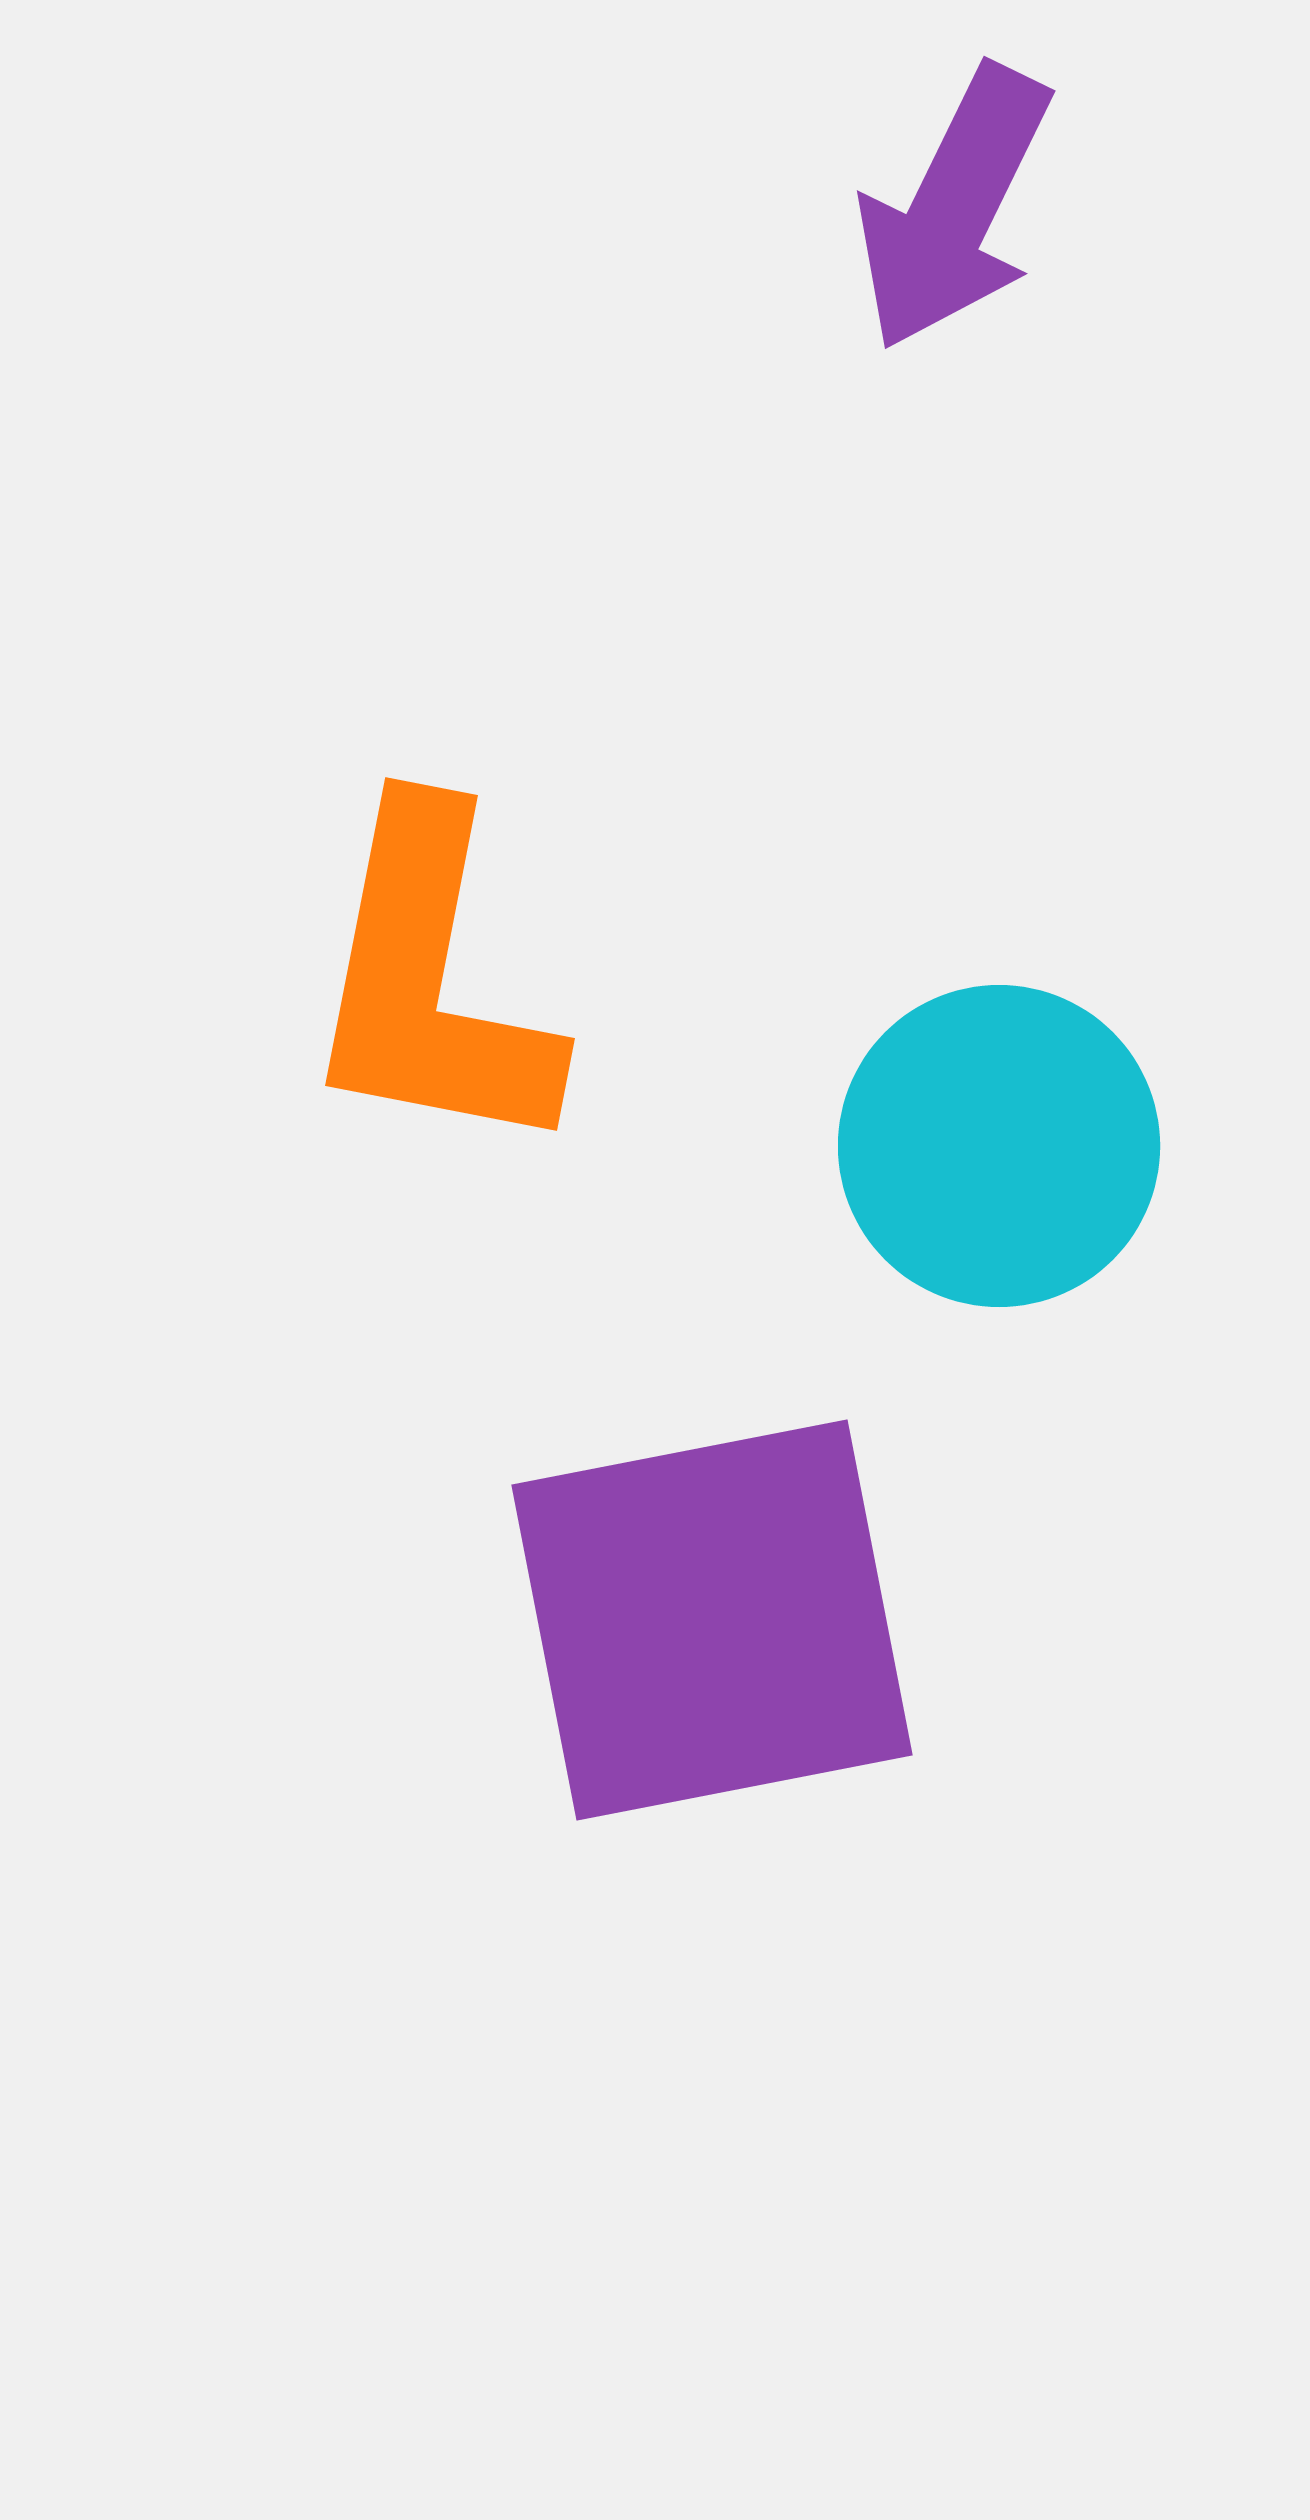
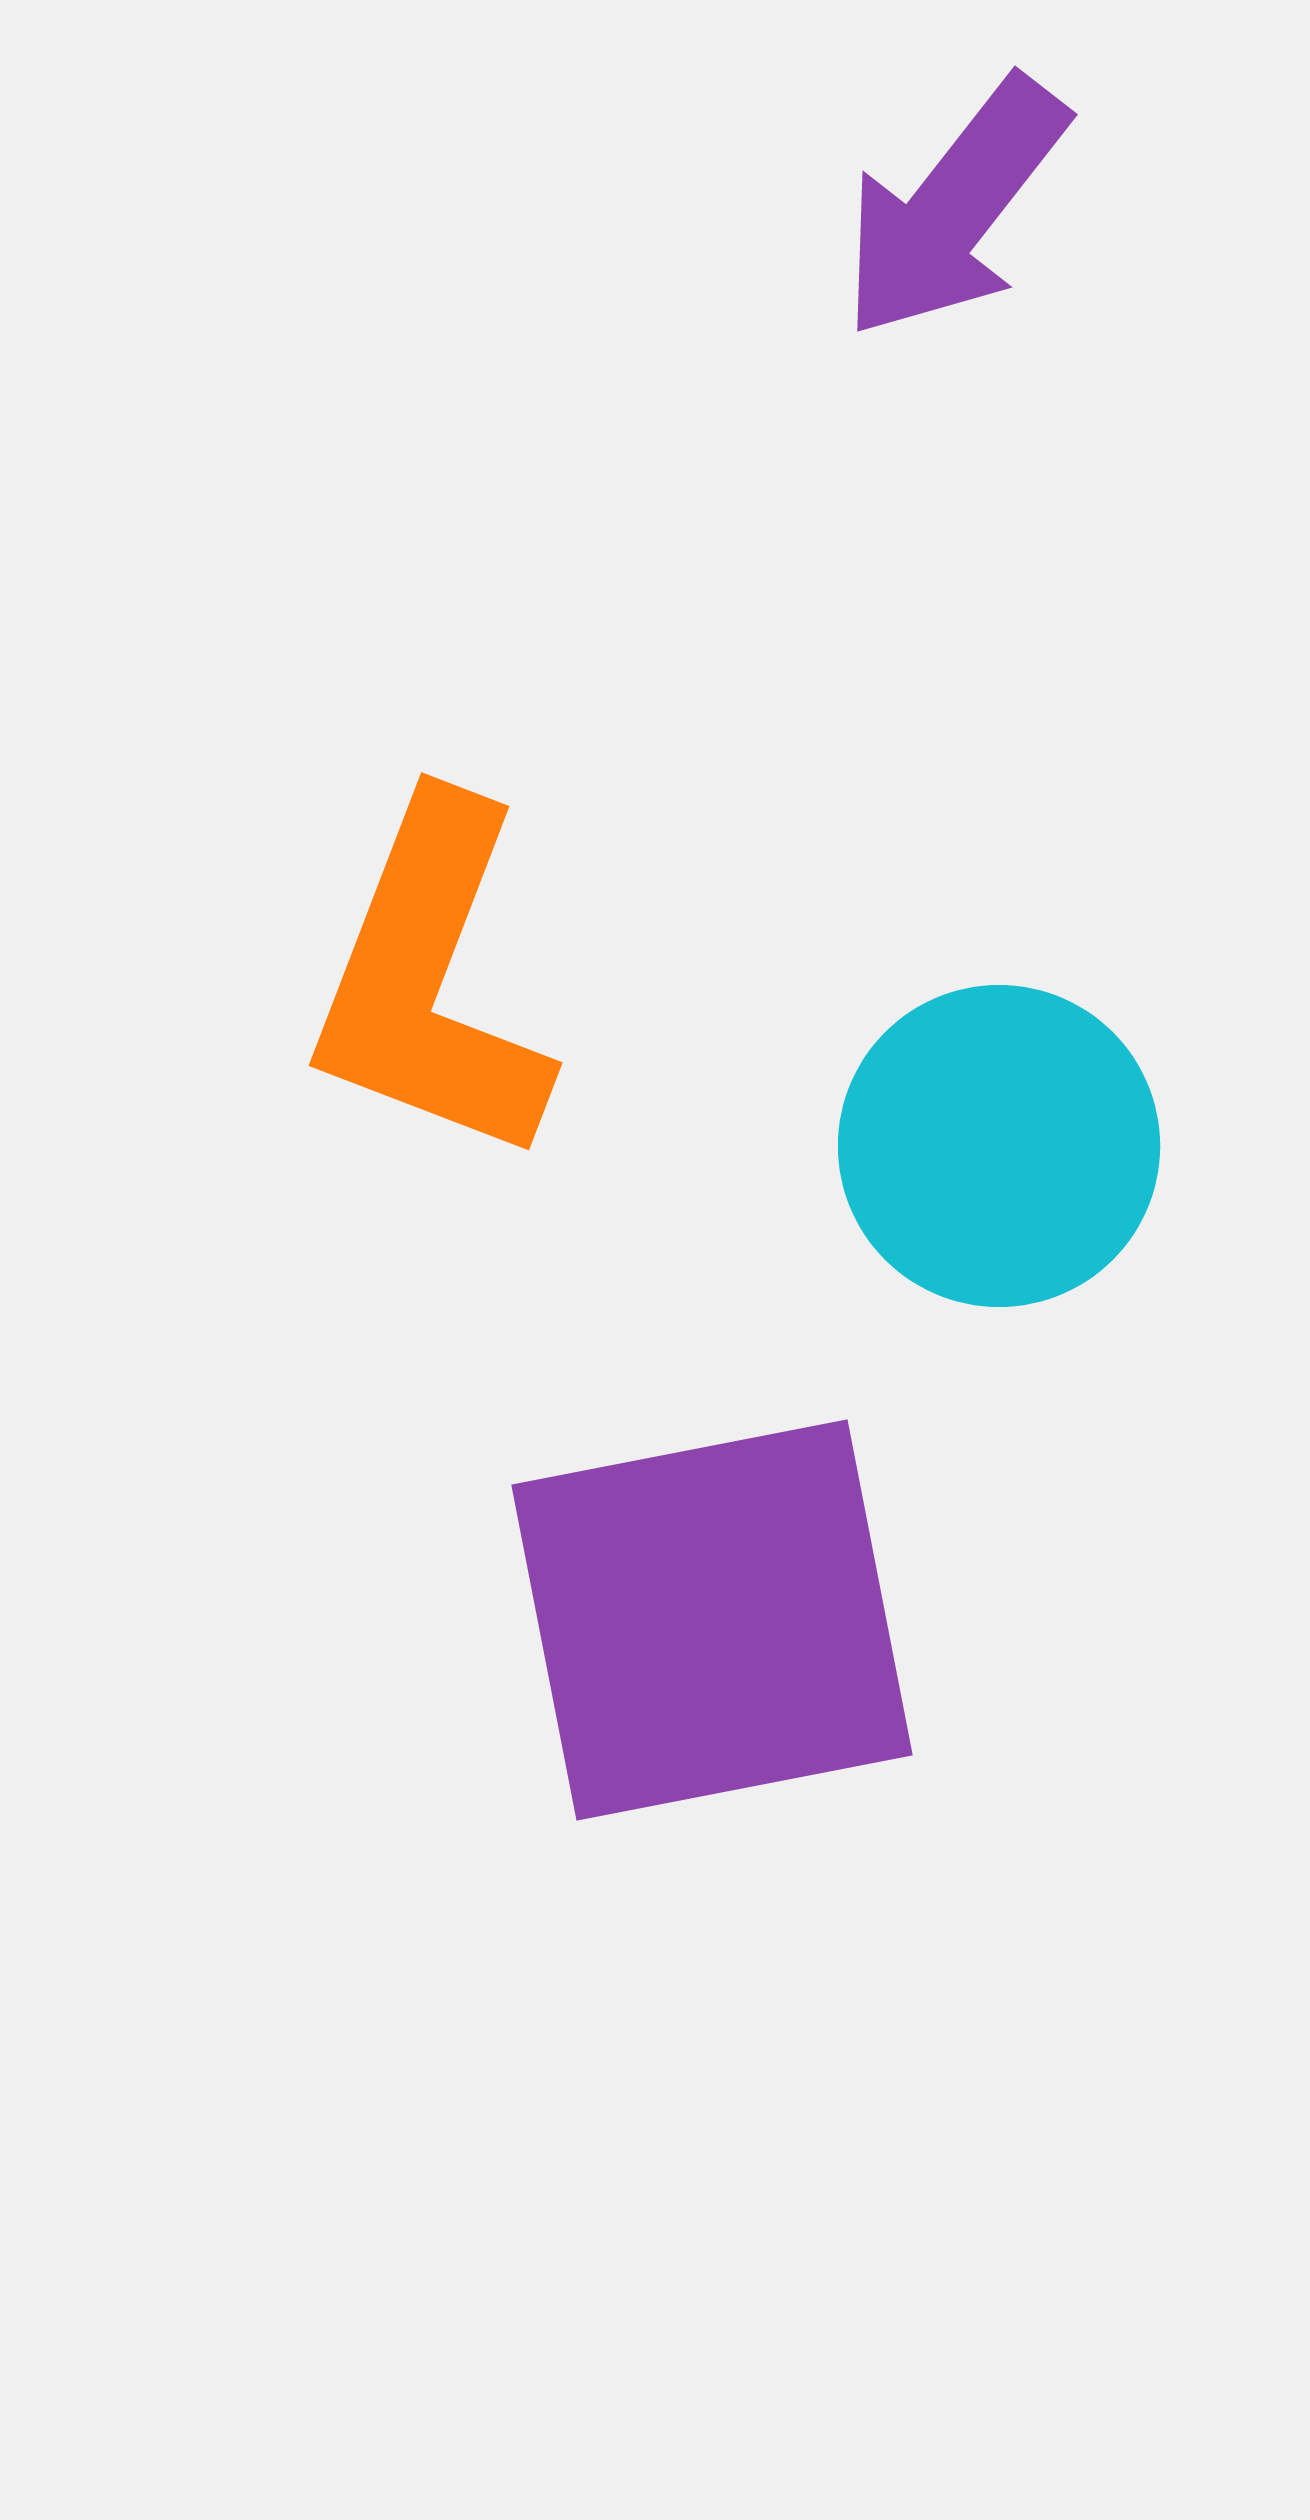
purple arrow: rotated 12 degrees clockwise
orange L-shape: rotated 10 degrees clockwise
